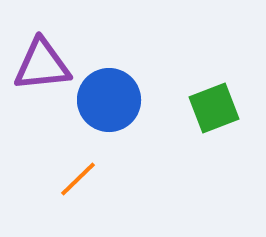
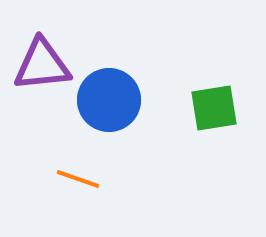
green square: rotated 12 degrees clockwise
orange line: rotated 63 degrees clockwise
